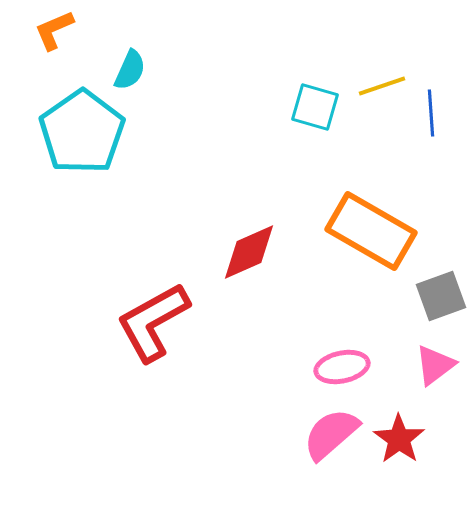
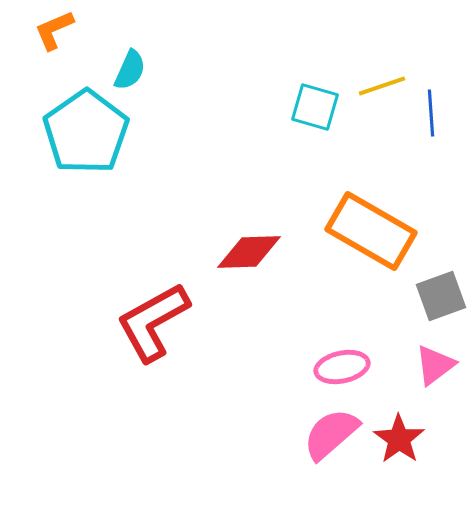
cyan pentagon: moved 4 px right
red diamond: rotated 22 degrees clockwise
